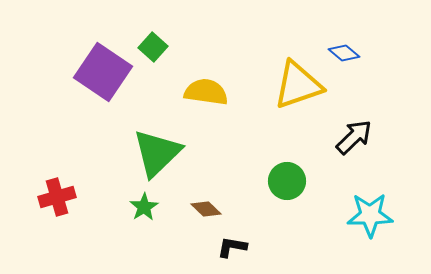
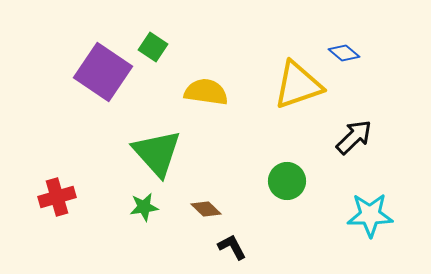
green square: rotated 8 degrees counterclockwise
green triangle: rotated 28 degrees counterclockwise
green star: rotated 24 degrees clockwise
black L-shape: rotated 52 degrees clockwise
